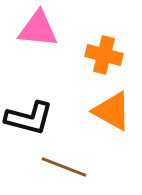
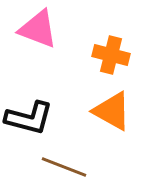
pink triangle: rotated 15 degrees clockwise
orange cross: moved 7 px right
